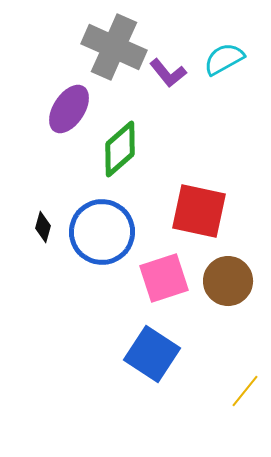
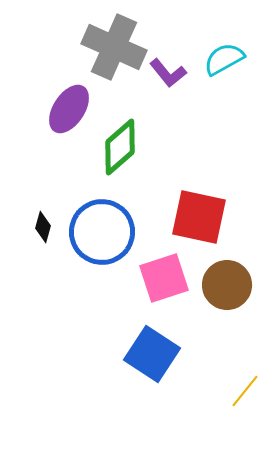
green diamond: moved 2 px up
red square: moved 6 px down
brown circle: moved 1 px left, 4 px down
